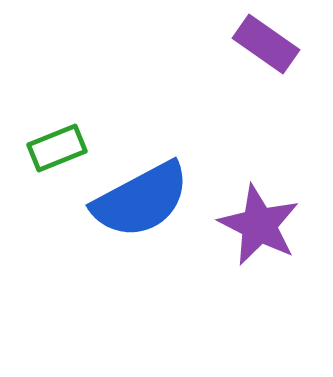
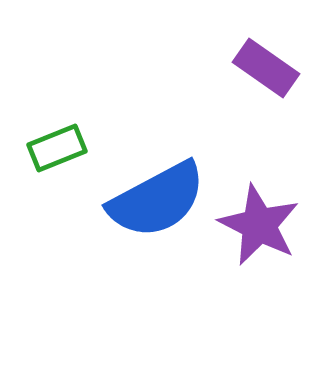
purple rectangle: moved 24 px down
blue semicircle: moved 16 px right
